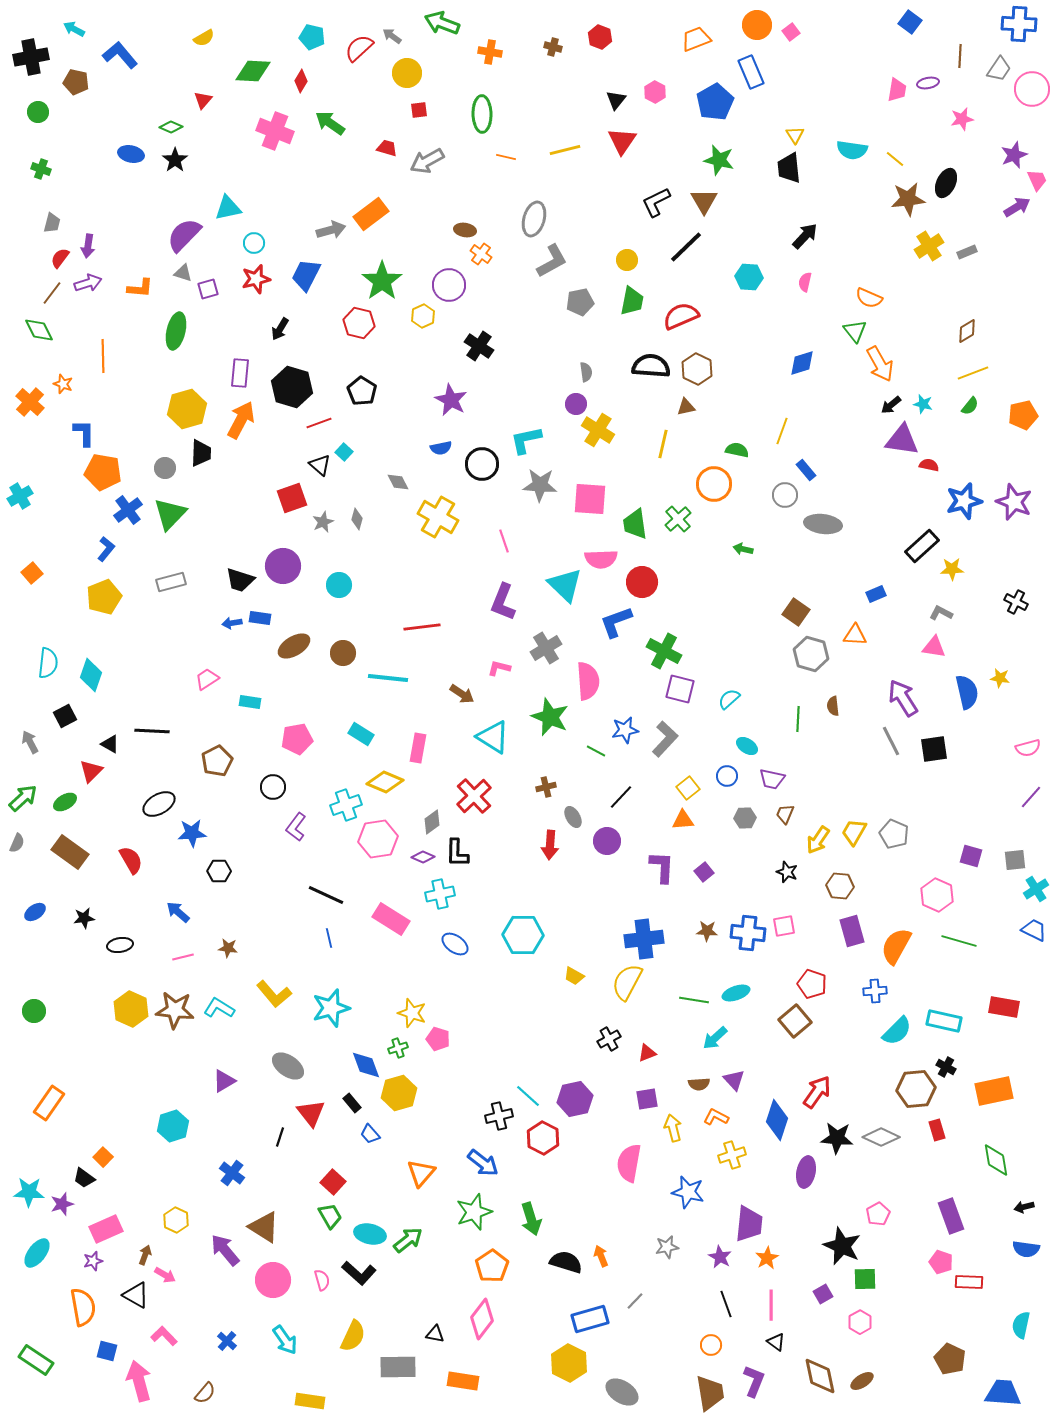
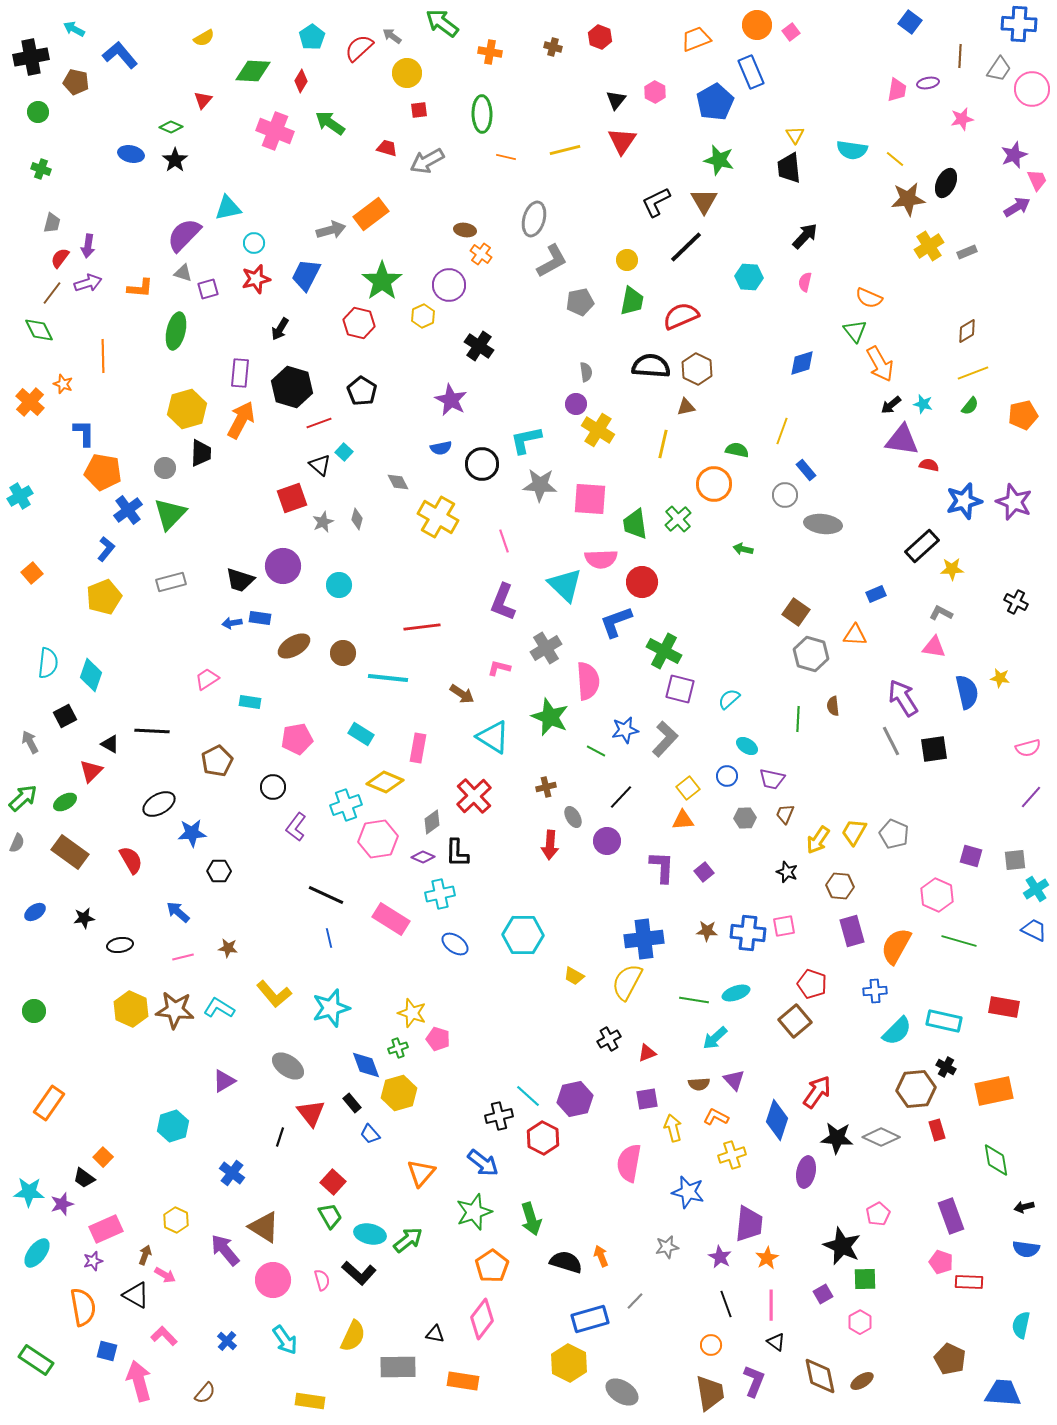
green arrow at (442, 23): rotated 16 degrees clockwise
cyan pentagon at (312, 37): rotated 25 degrees clockwise
